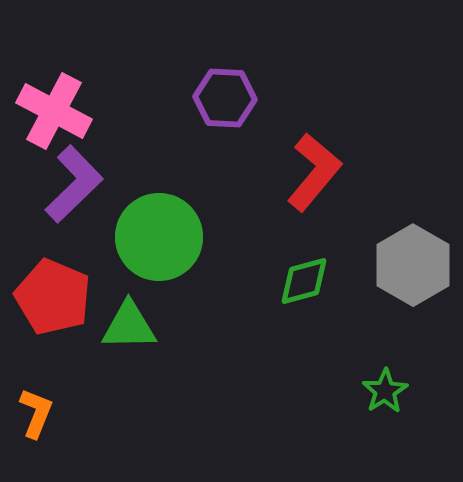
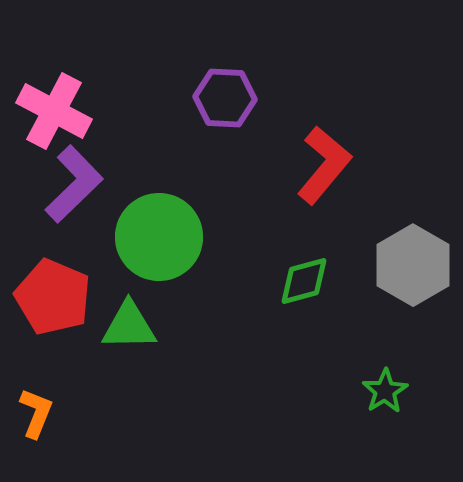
red L-shape: moved 10 px right, 7 px up
